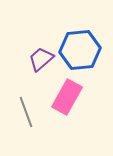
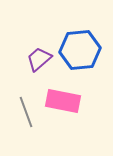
purple trapezoid: moved 2 px left
pink rectangle: moved 4 px left, 4 px down; rotated 72 degrees clockwise
